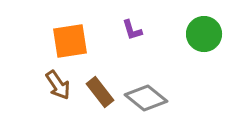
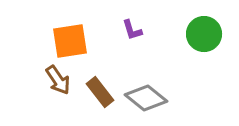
brown arrow: moved 5 px up
